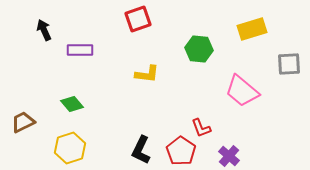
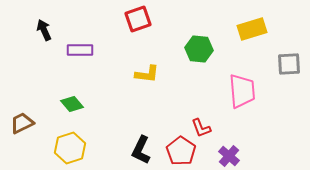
pink trapezoid: rotated 135 degrees counterclockwise
brown trapezoid: moved 1 px left, 1 px down
